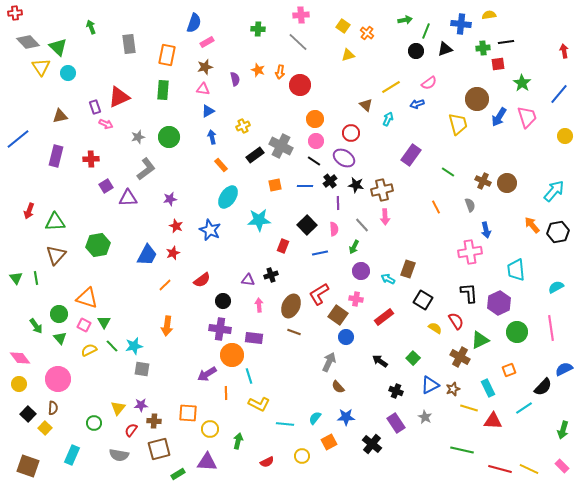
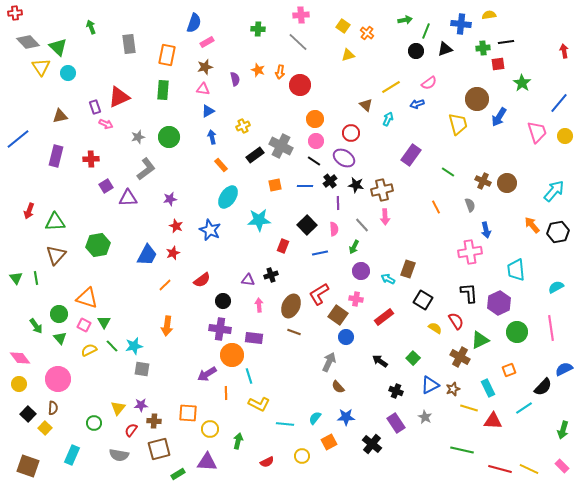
blue line at (559, 94): moved 9 px down
pink trapezoid at (527, 117): moved 10 px right, 15 px down
